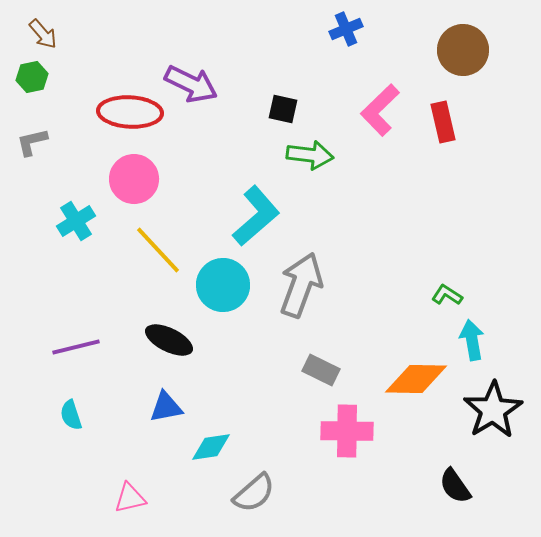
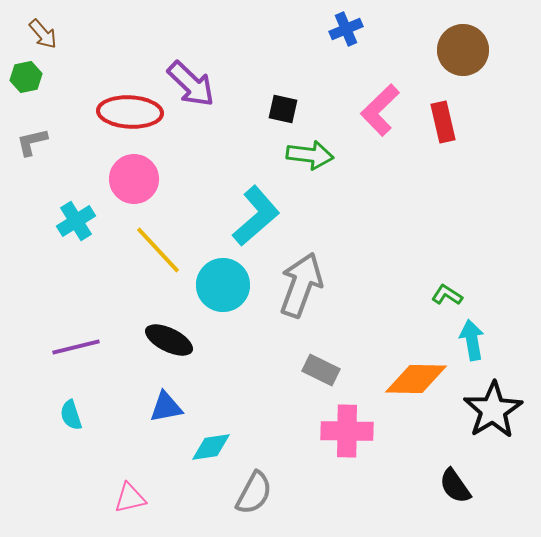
green hexagon: moved 6 px left
purple arrow: rotated 18 degrees clockwise
gray semicircle: rotated 21 degrees counterclockwise
